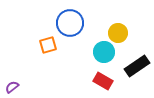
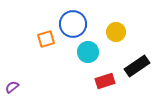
blue circle: moved 3 px right, 1 px down
yellow circle: moved 2 px left, 1 px up
orange square: moved 2 px left, 6 px up
cyan circle: moved 16 px left
red rectangle: moved 2 px right; rotated 48 degrees counterclockwise
